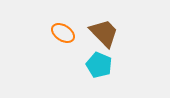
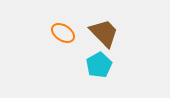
cyan pentagon: rotated 20 degrees clockwise
